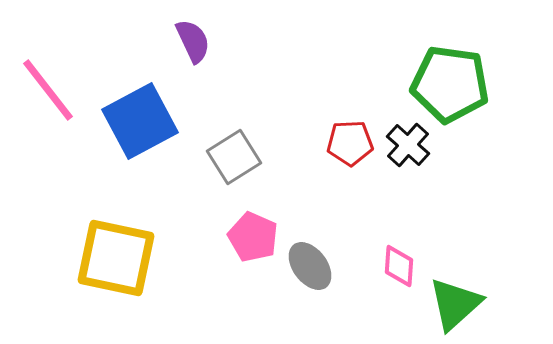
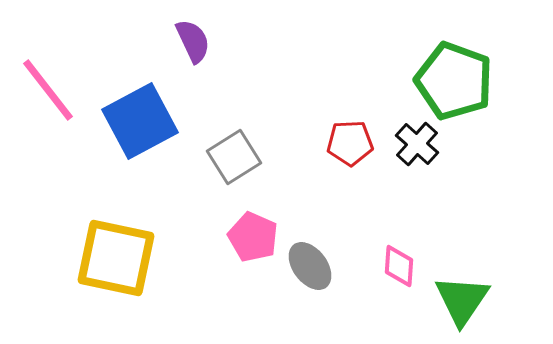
green pentagon: moved 4 px right, 3 px up; rotated 12 degrees clockwise
black cross: moved 9 px right, 1 px up
green triangle: moved 7 px right, 4 px up; rotated 14 degrees counterclockwise
